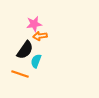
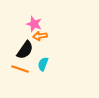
pink star: rotated 28 degrees clockwise
cyan semicircle: moved 7 px right, 3 px down
orange line: moved 5 px up
